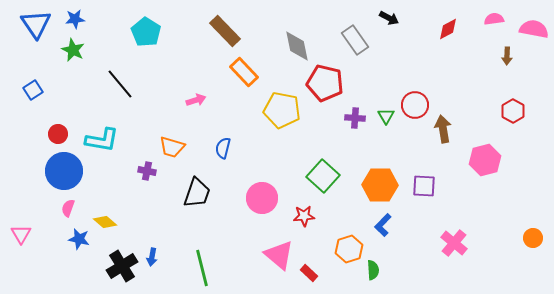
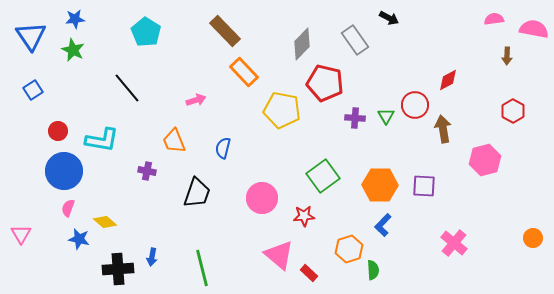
blue triangle at (36, 24): moved 5 px left, 12 px down
red diamond at (448, 29): moved 51 px down
gray diamond at (297, 46): moved 5 px right, 2 px up; rotated 56 degrees clockwise
black line at (120, 84): moved 7 px right, 4 px down
red circle at (58, 134): moved 3 px up
orange trapezoid at (172, 147): moved 2 px right, 6 px up; rotated 52 degrees clockwise
green square at (323, 176): rotated 12 degrees clockwise
black cross at (122, 266): moved 4 px left, 3 px down; rotated 28 degrees clockwise
